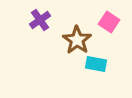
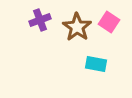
purple cross: rotated 15 degrees clockwise
brown star: moved 13 px up
